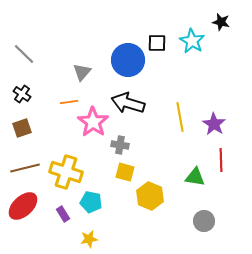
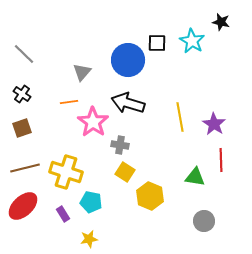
yellow square: rotated 18 degrees clockwise
